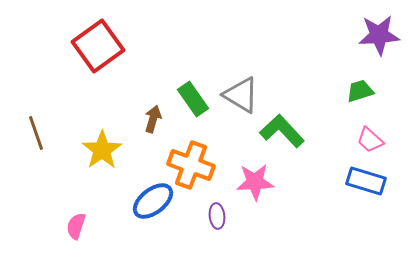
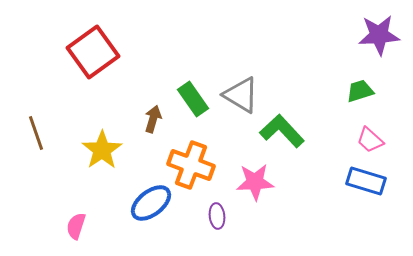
red square: moved 5 px left, 6 px down
blue ellipse: moved 2 px left, 2 px down
